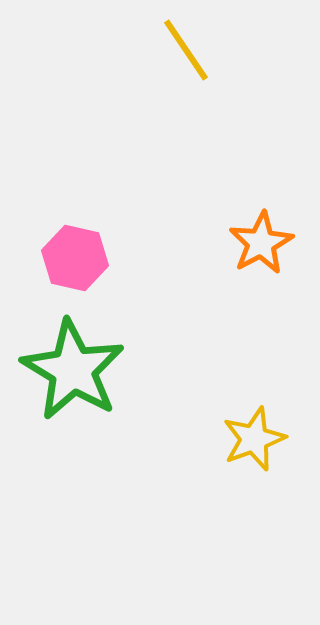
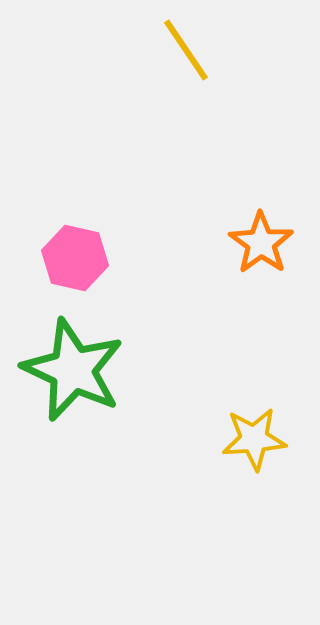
orange star: rotated 8 degrees counterclockwise
green star: rotated 6 degrees counterclockwise
yellow star: rotated 16 degrees clockwise
